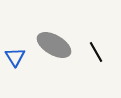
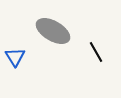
gray ellipse: moved 1 px left, 14 px up
